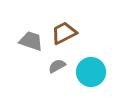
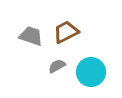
brown trapezoid: moved 2 px right, 1 px up
gray trapezoid: moved 5 px up
